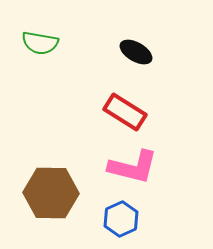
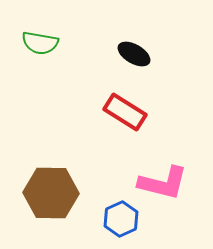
black ellipse: moved 2 px left, 2 px down
pink L-shape: moved 30 px right, 16 px down
